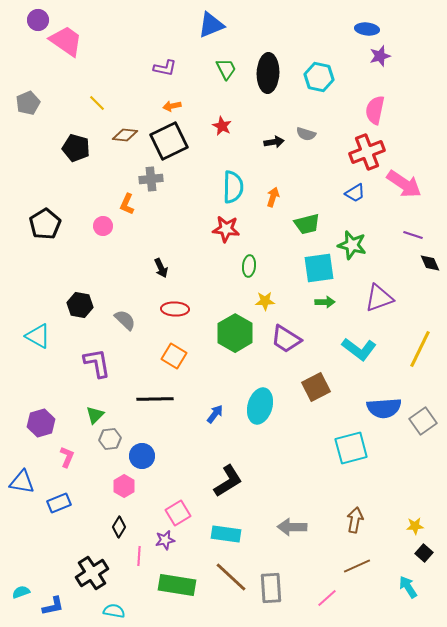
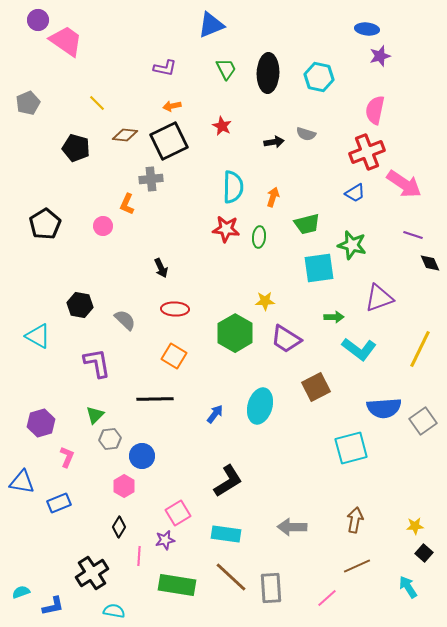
green ellipse at (249, 266): moved 10 px right, 29 px up
green arrow at (325, 302): moved 9 px right, 15 px down
